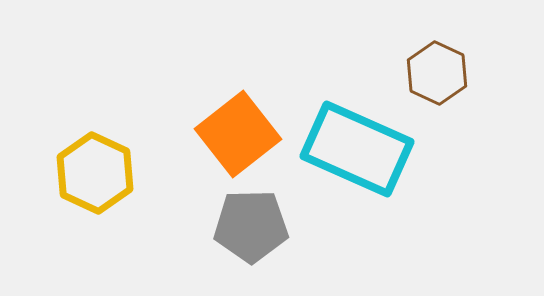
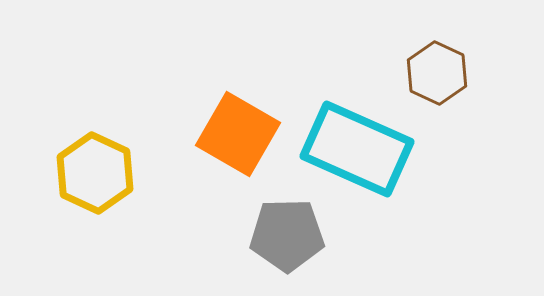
orange square: rotated 22 degrees counterclockwise
gray pentagon: moved 36 px right, 9 px down
